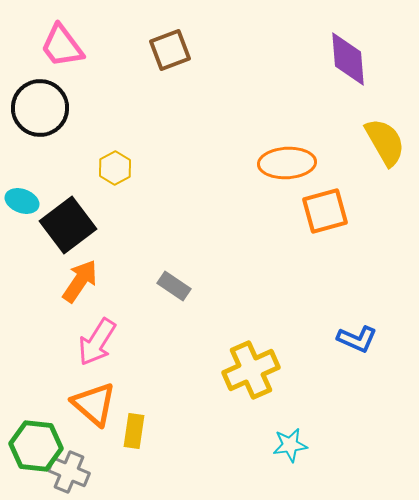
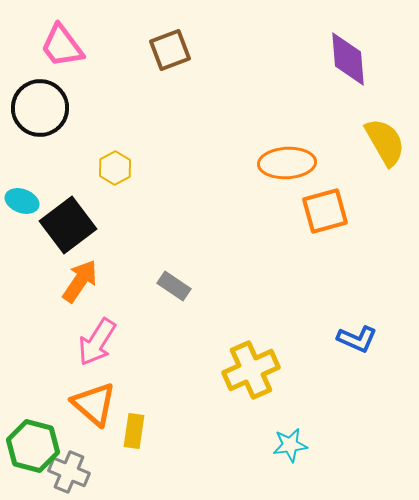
green hexagon: moved 3 px left; rotated 9 degrees clockwise
